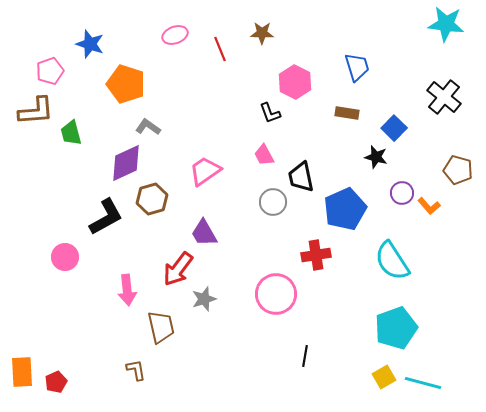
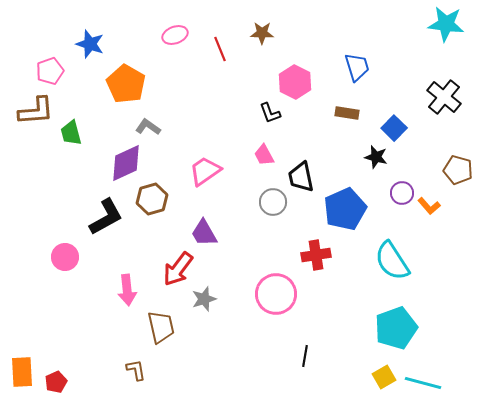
orange pentagon at (126, 84): rotated 12 degrees clockwise
